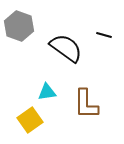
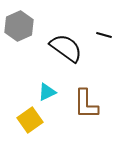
gray hexagon: rotated 16 degrees clockwise
cyan triangle: rotated 18 degrees counterclockwise
